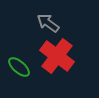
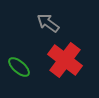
red cross: moved 8 px right, 4 px down
